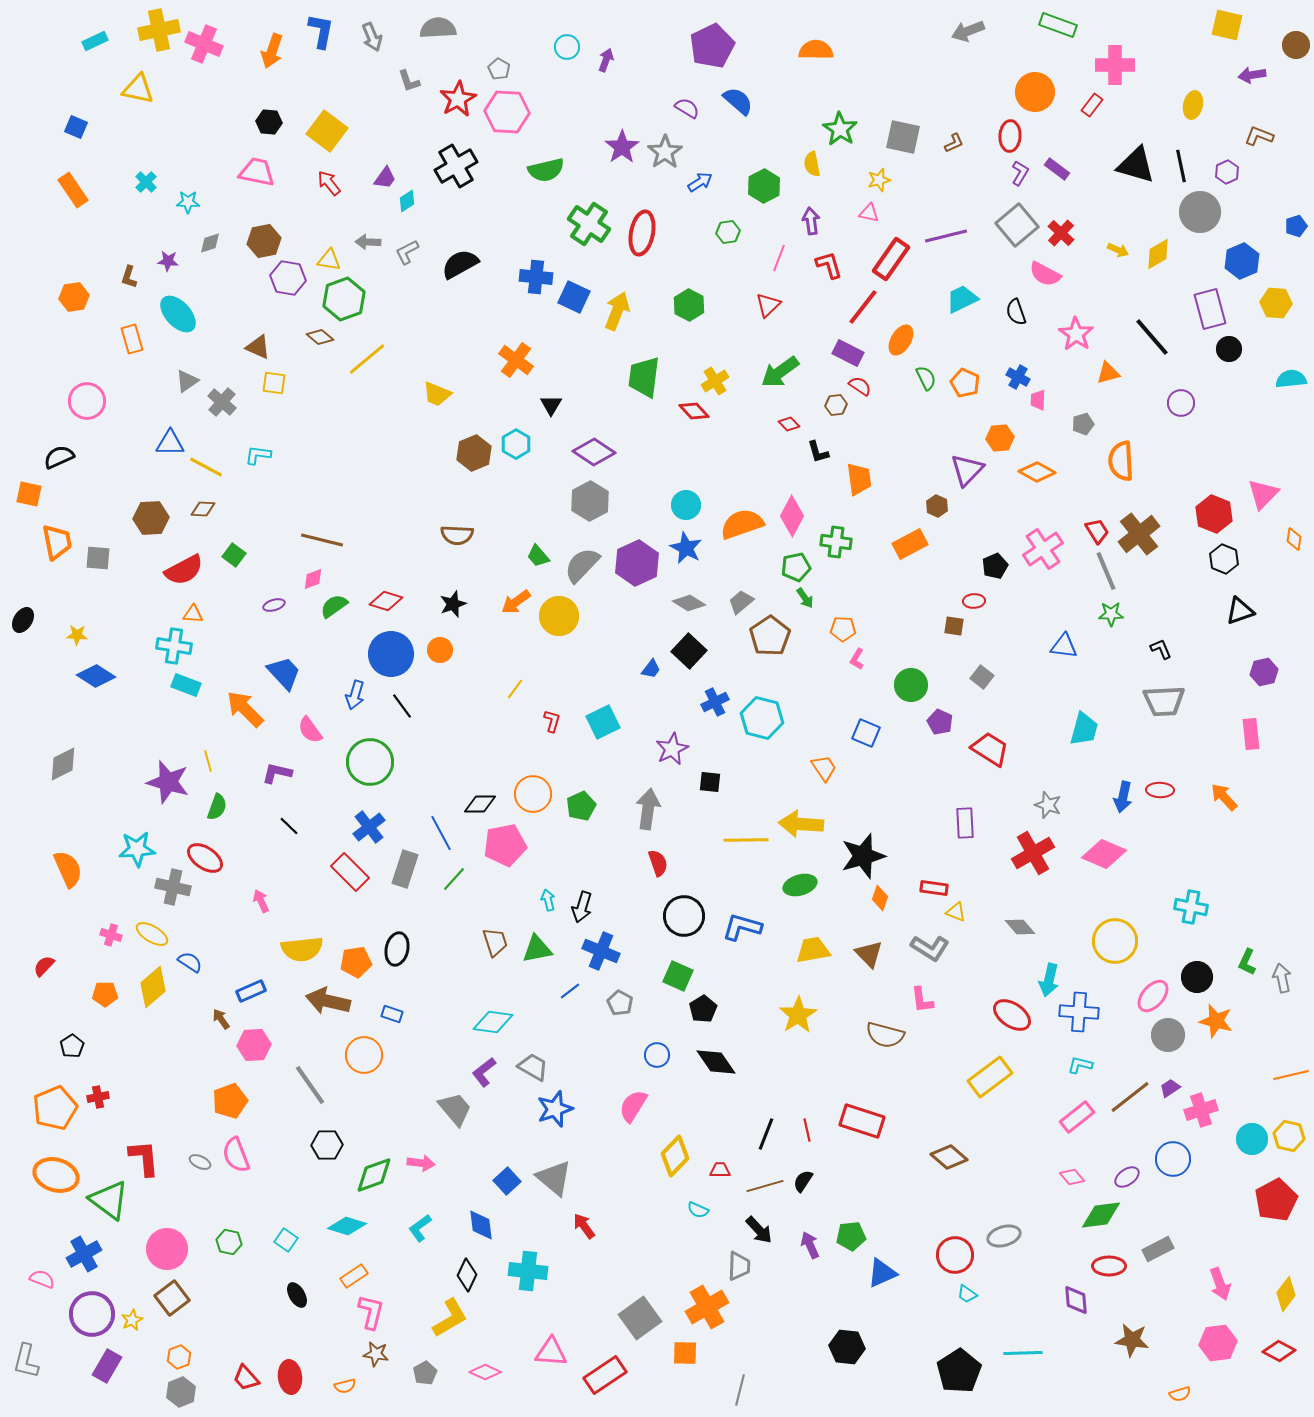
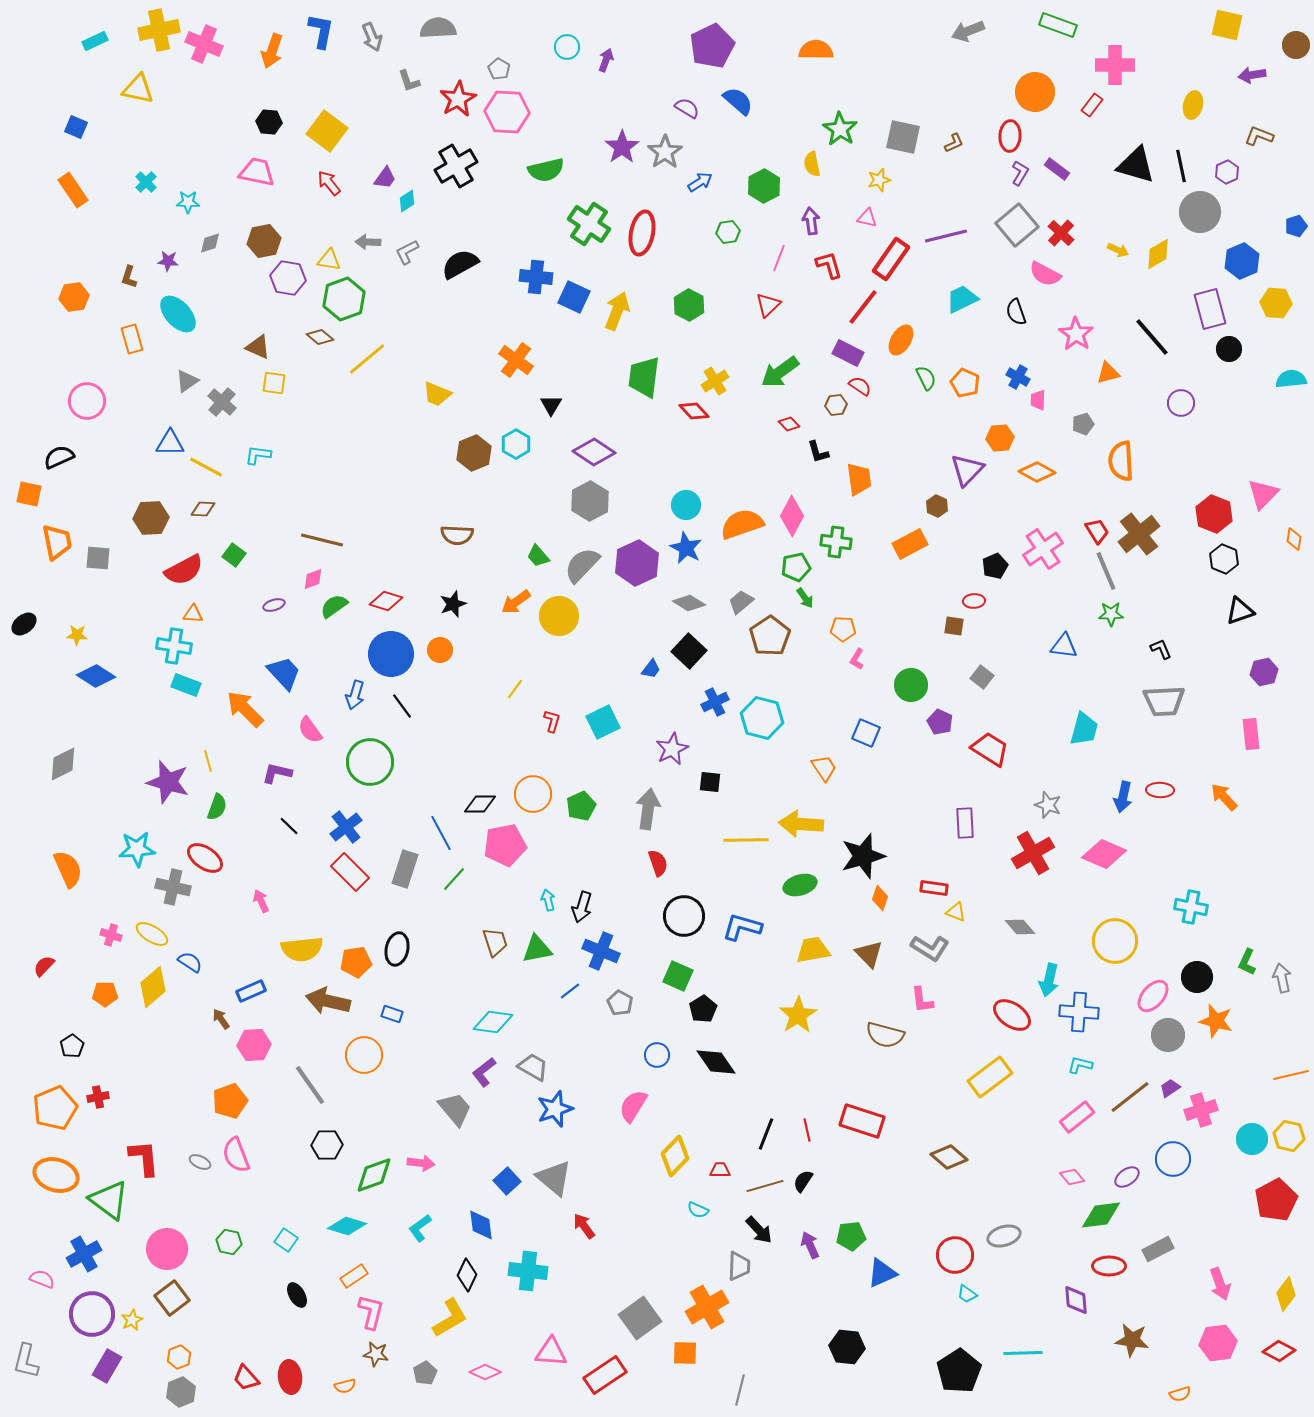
pink triangle at (869, 213): moved 2 px left, 5 px down
black ellipse at (23, 620): moved 1 px right, 4 px down; rotated 20 degrees clockwise
blue cross at (369, 827): moved 23 px left
